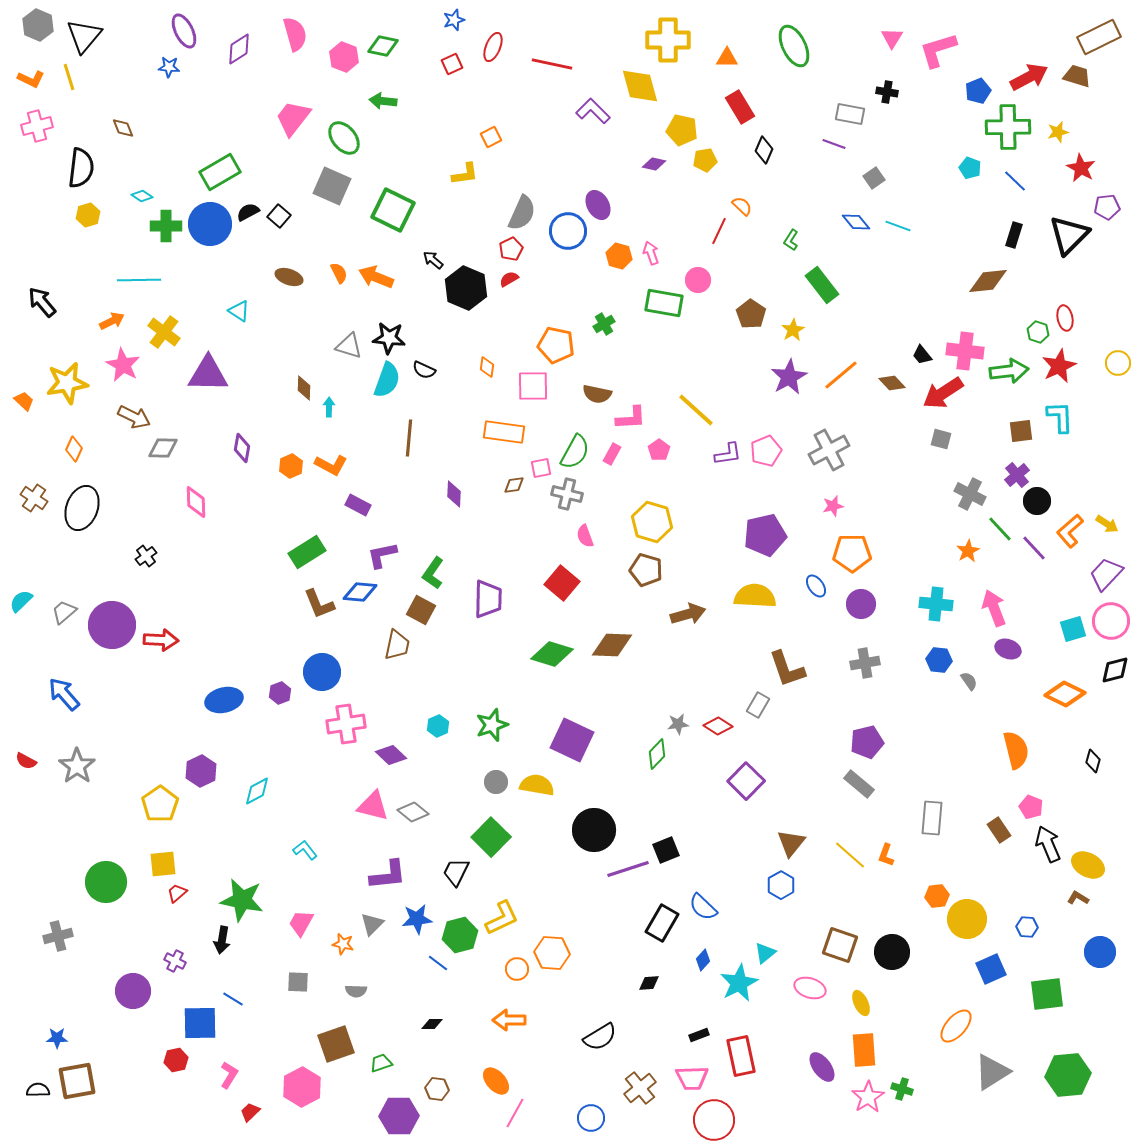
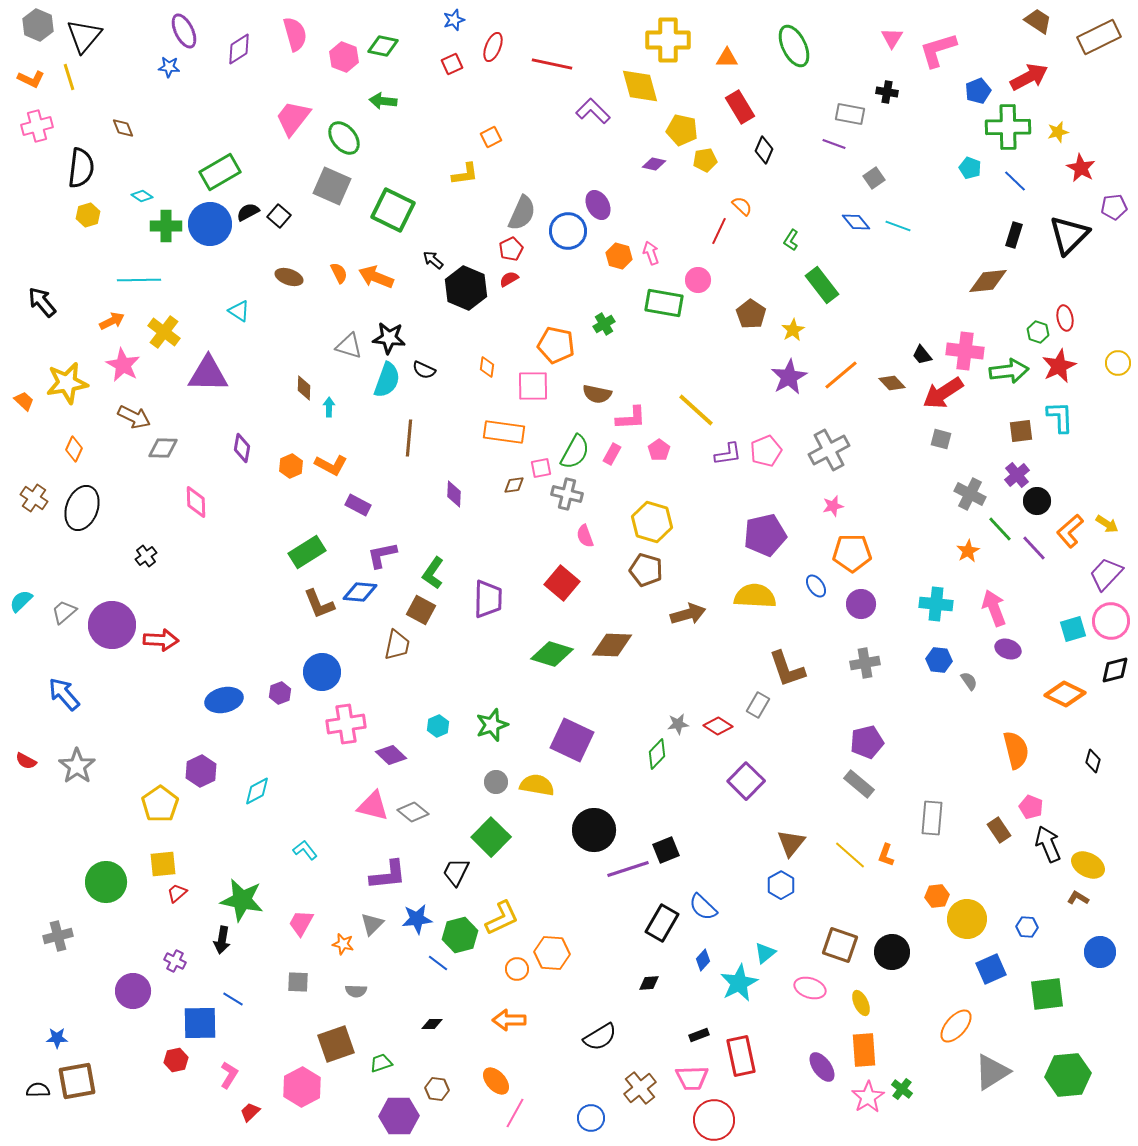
brown trapezoid at (1077, 76): moved 39 px left, 55 px up; rotated 16 degrees clockwise
purple pentagon at (1107, 207): moved 7 px right
green cross at (902, 1089): rotated 20 degrees clockwise
